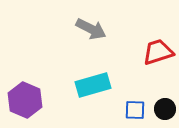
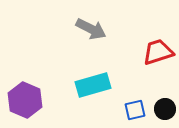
blue square: rotated 15 degrees counterclockwise
